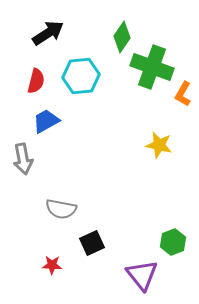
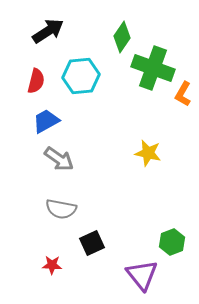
black arrow: moved 2 px up
green cross: moved 1 px right, 1 px down
yellow star: moved 11 px left, 8 px down
gray arrow: moved 36 px right; rotated 44 degrees counterclockwise
green hexagon: moved 1 px left
